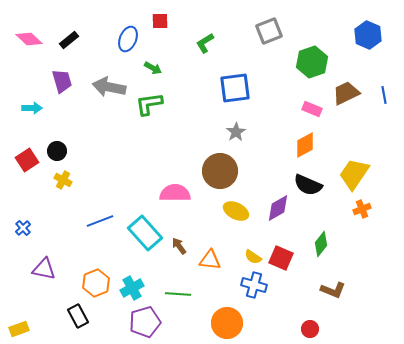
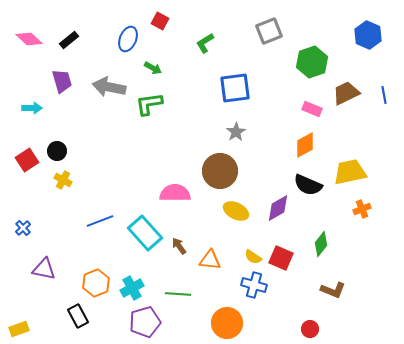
red square at (160, 21): rotated 30 degrees clockwise
yellow trapezoid at (354, 174): moved 4 px left, 2 px up; rotated 44 degrees clockwise
